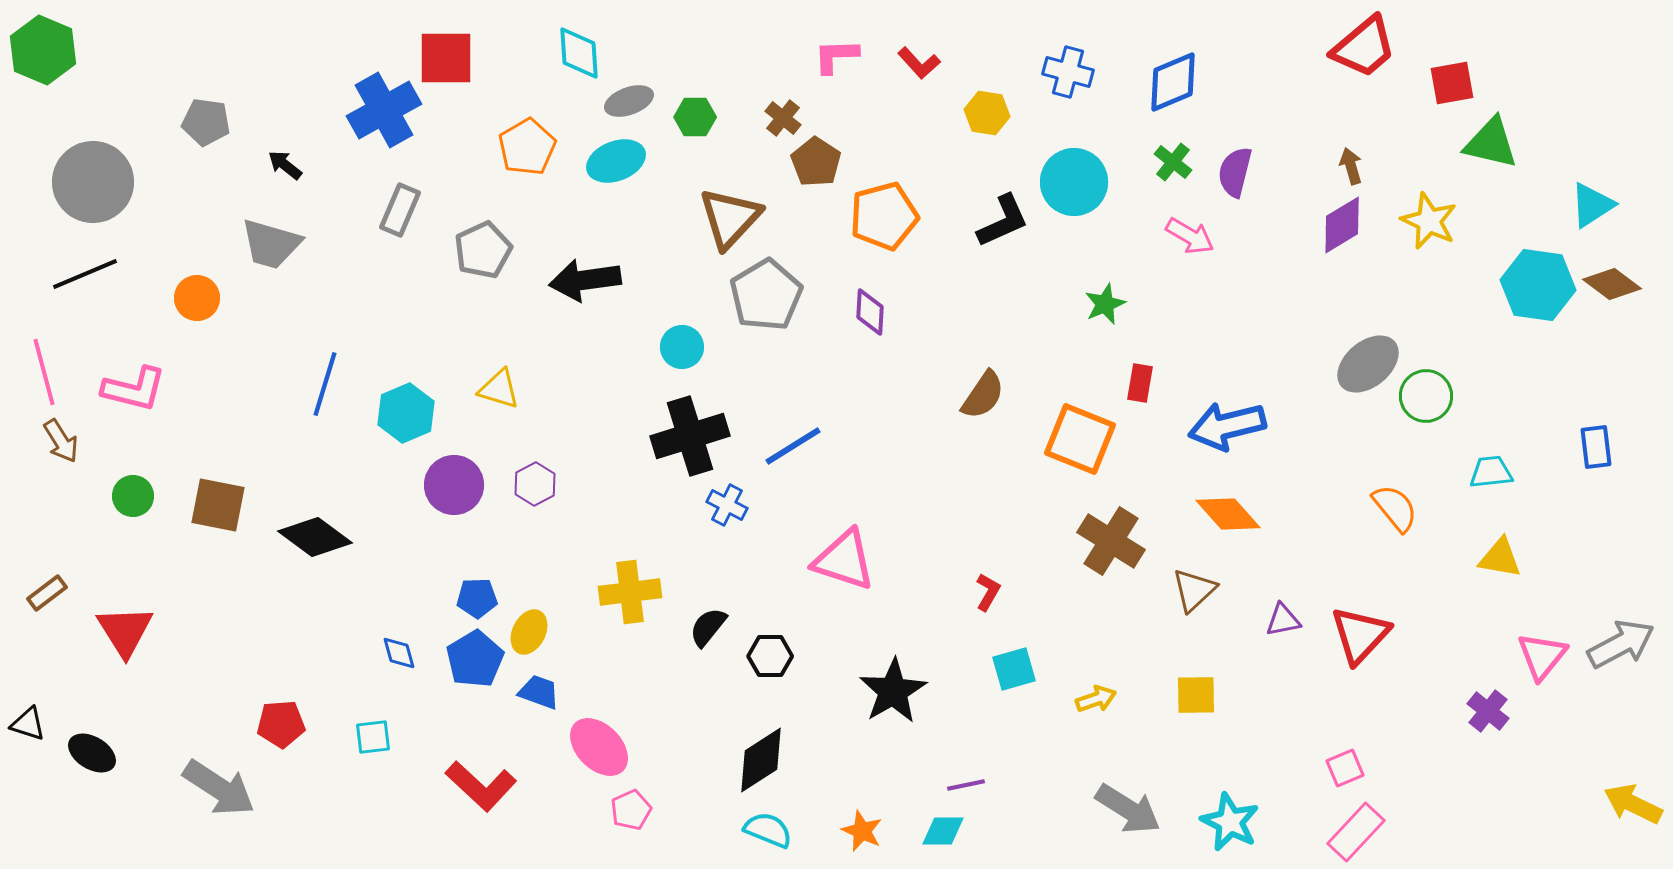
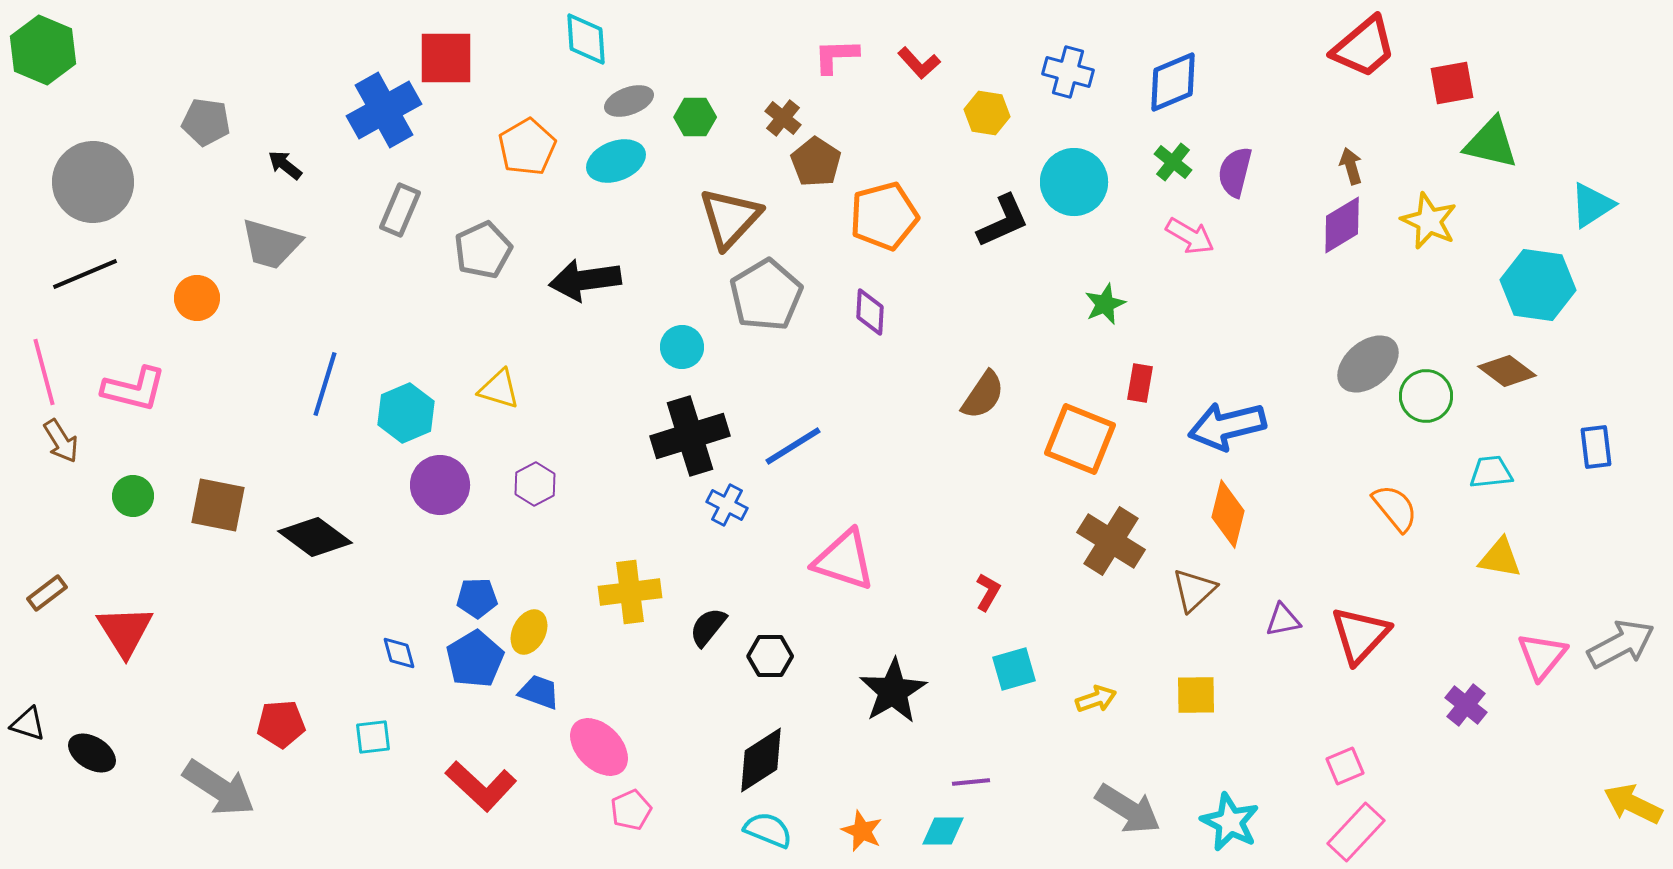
cyan diamond at (579, 53): moved 7 px right, 14 px up
brown diamond at (1612, 284): moved 105 px left, 87 px down
purple circle at (454, 485): moved 14 px left
orange diamond at (1228, 514): rotated 56 degrees clockwise
purple cross at (1488, 711): moved 22 px left, 6 px up
pink square at (1345, 768): moved 2 px up
purple line at (966, 785): moved 5 px right, 3 px up; rotated 6 degrees clockwise
